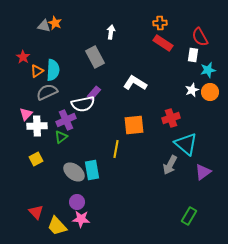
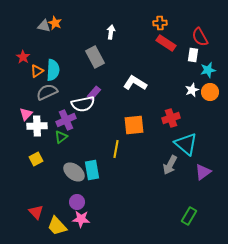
red rectangle: moved 3 px right
